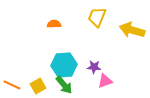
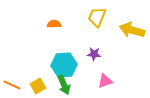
purple star: moved 13 px up
green arrow: rotated 18 degrees clockwise
